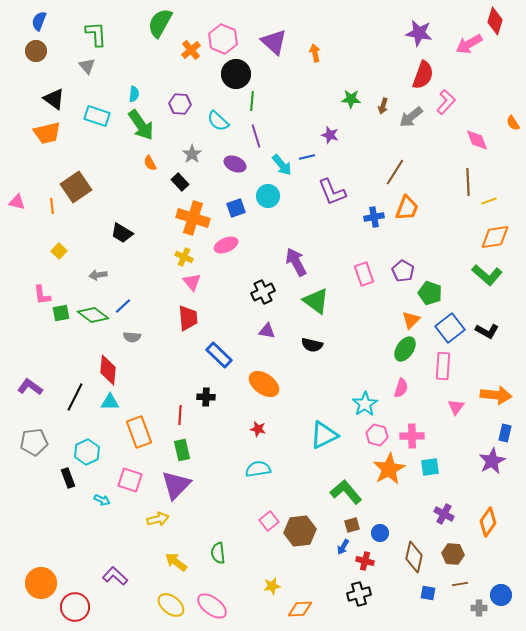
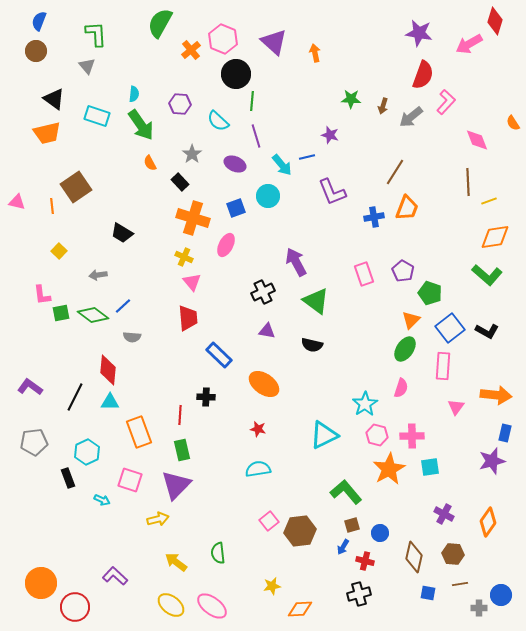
pink ellipse at (226, 245): rotated 40 degrees counterclockwise
purple star at (492, 461): rotated 12 degrees clockwise
